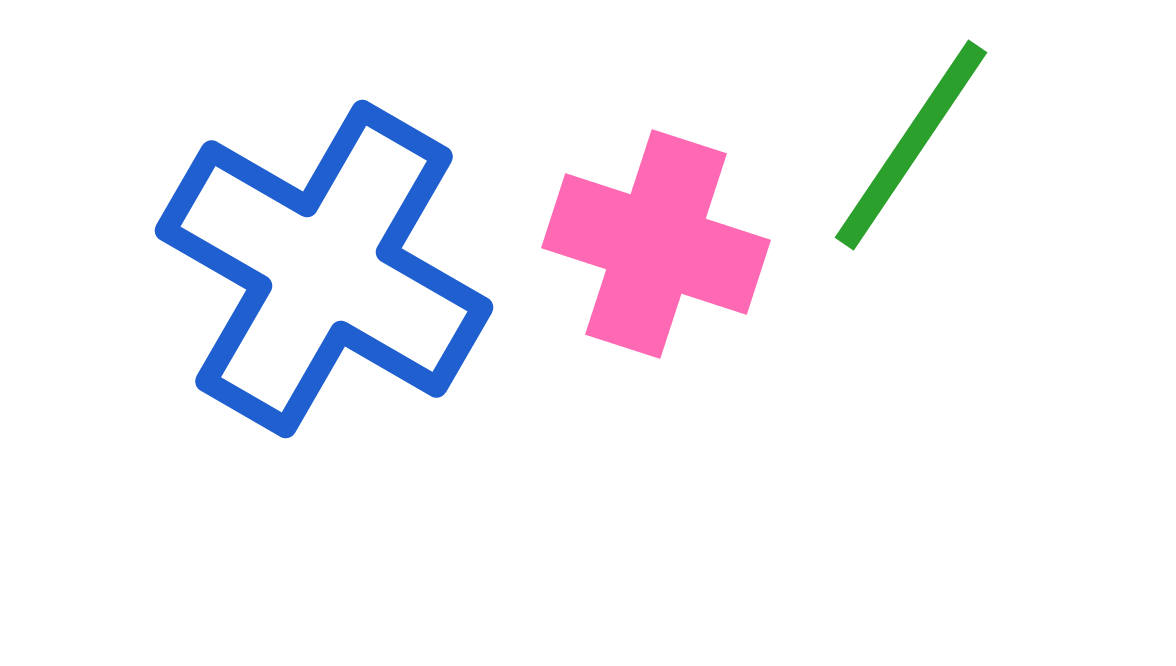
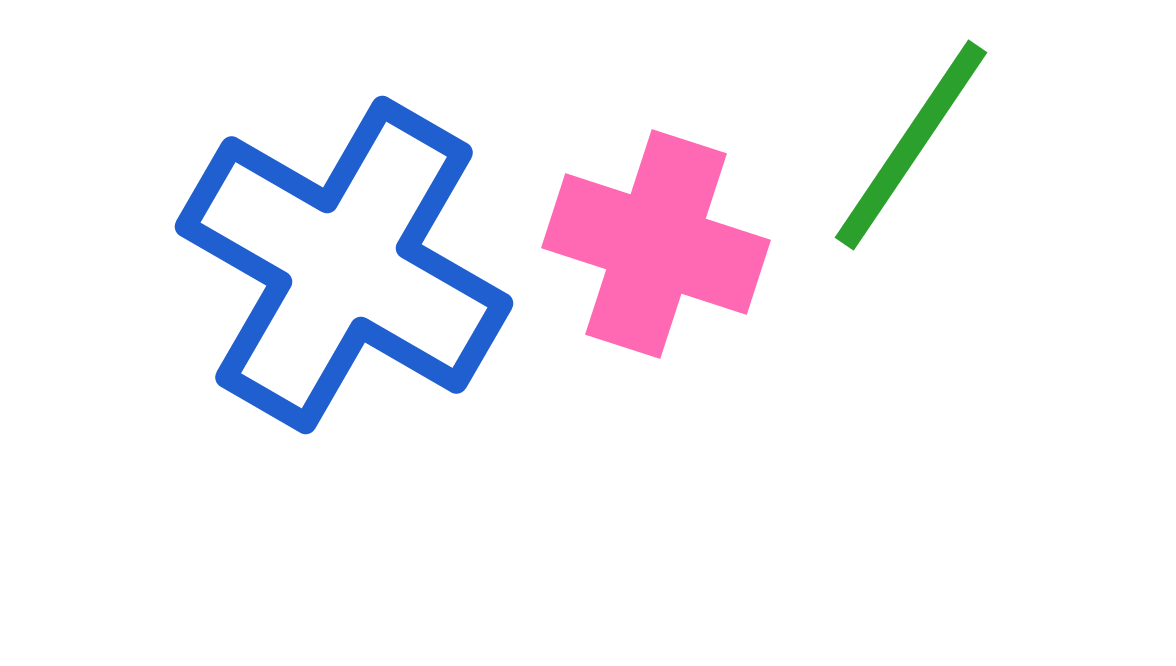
blue cross: moved 20 px right, 4 px up
